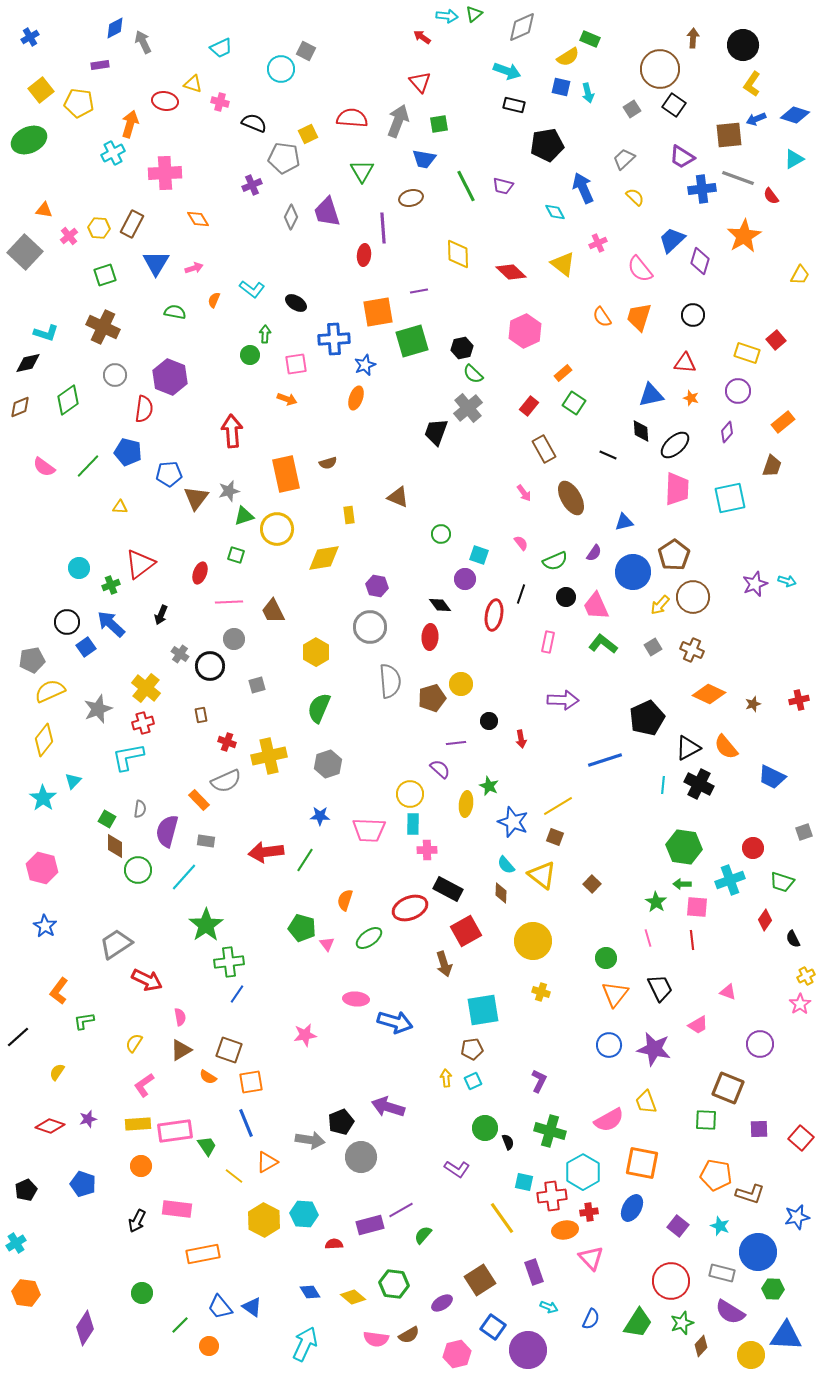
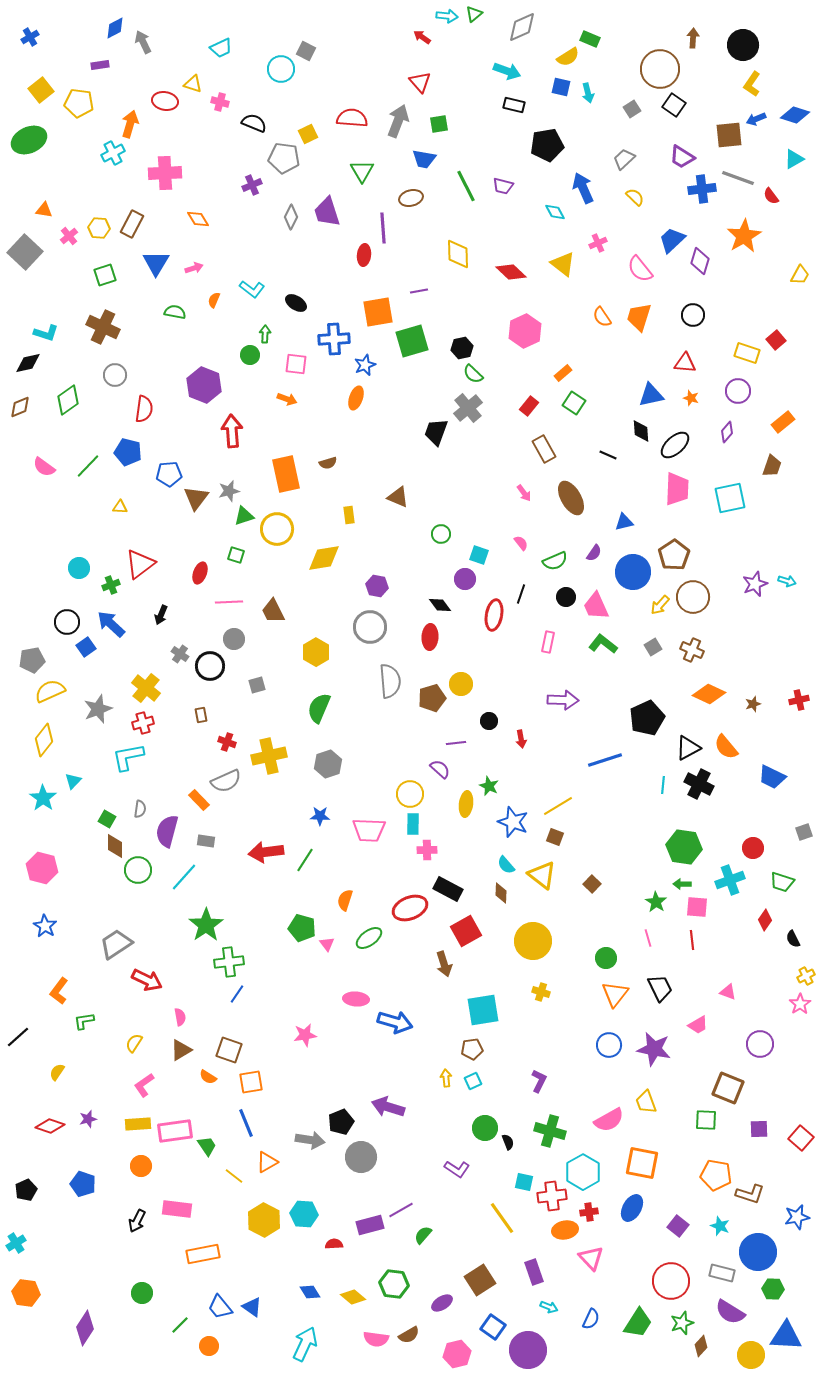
pink square at (296, 364): rotated 15 degrees clockwise
purple hexagon at (170, 377): moved 34 px right, 8 px down
